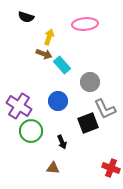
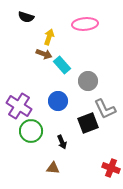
gray circle: moved 2 px left, 1 px up
